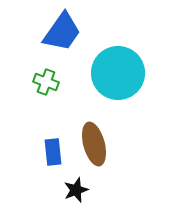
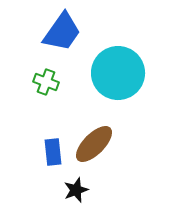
brown ellipse: rotated 60 degrees clockwise
